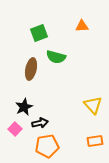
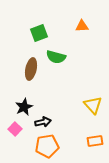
black arrow: moved 3 px right, 1 px up
